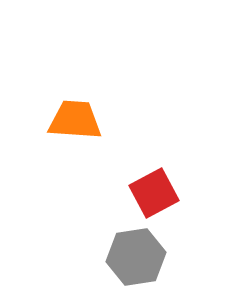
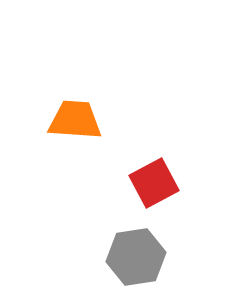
red square: moved 10 px up
